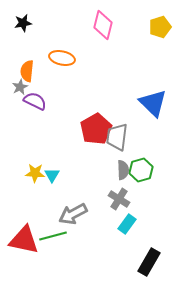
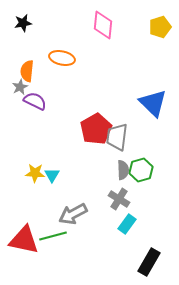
pink diamond: rotated 8 degrees counterclockwise
